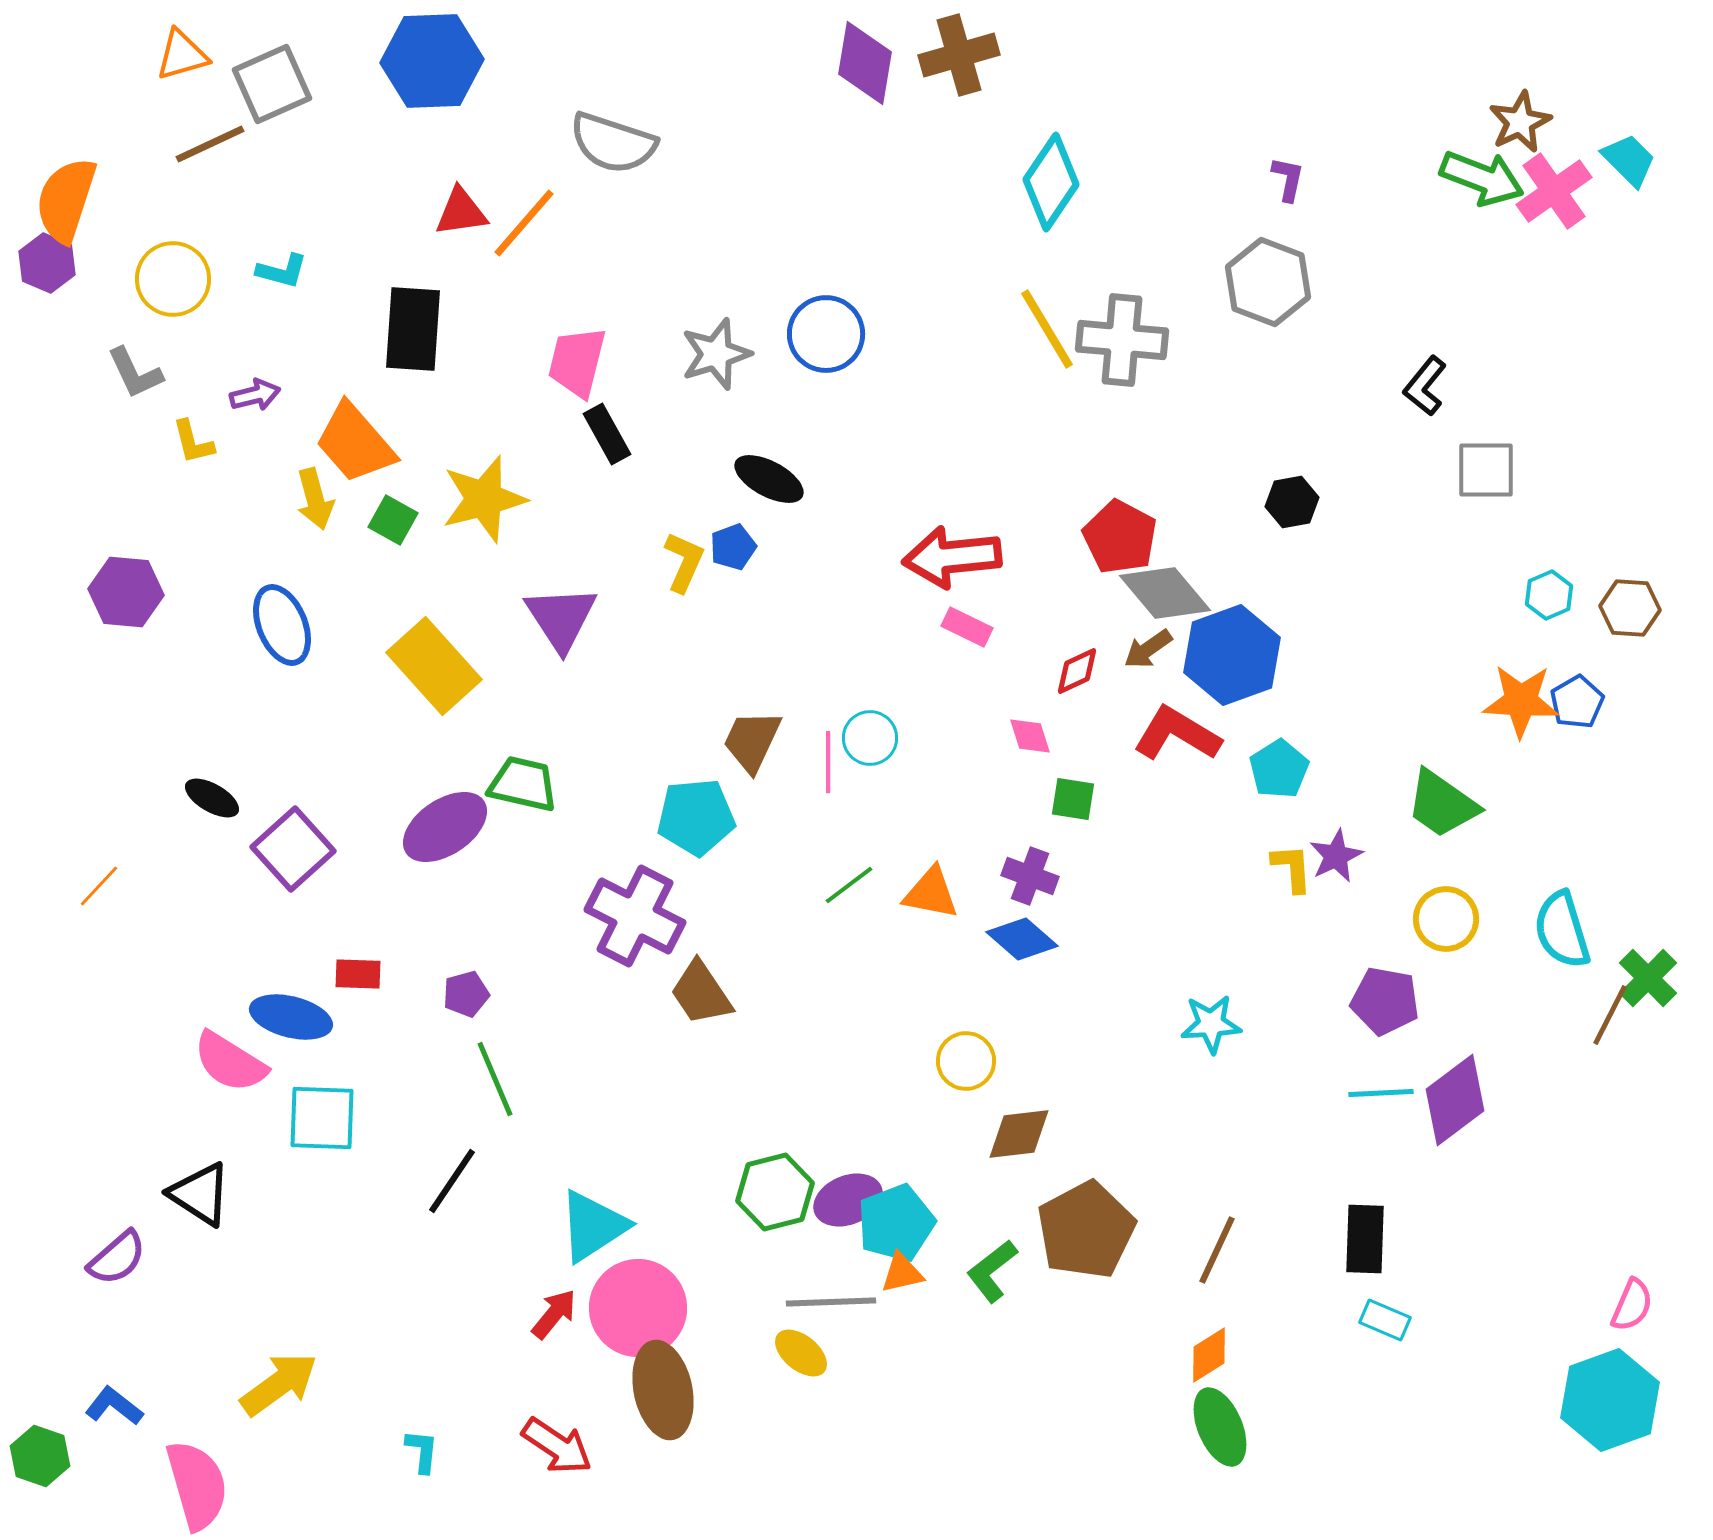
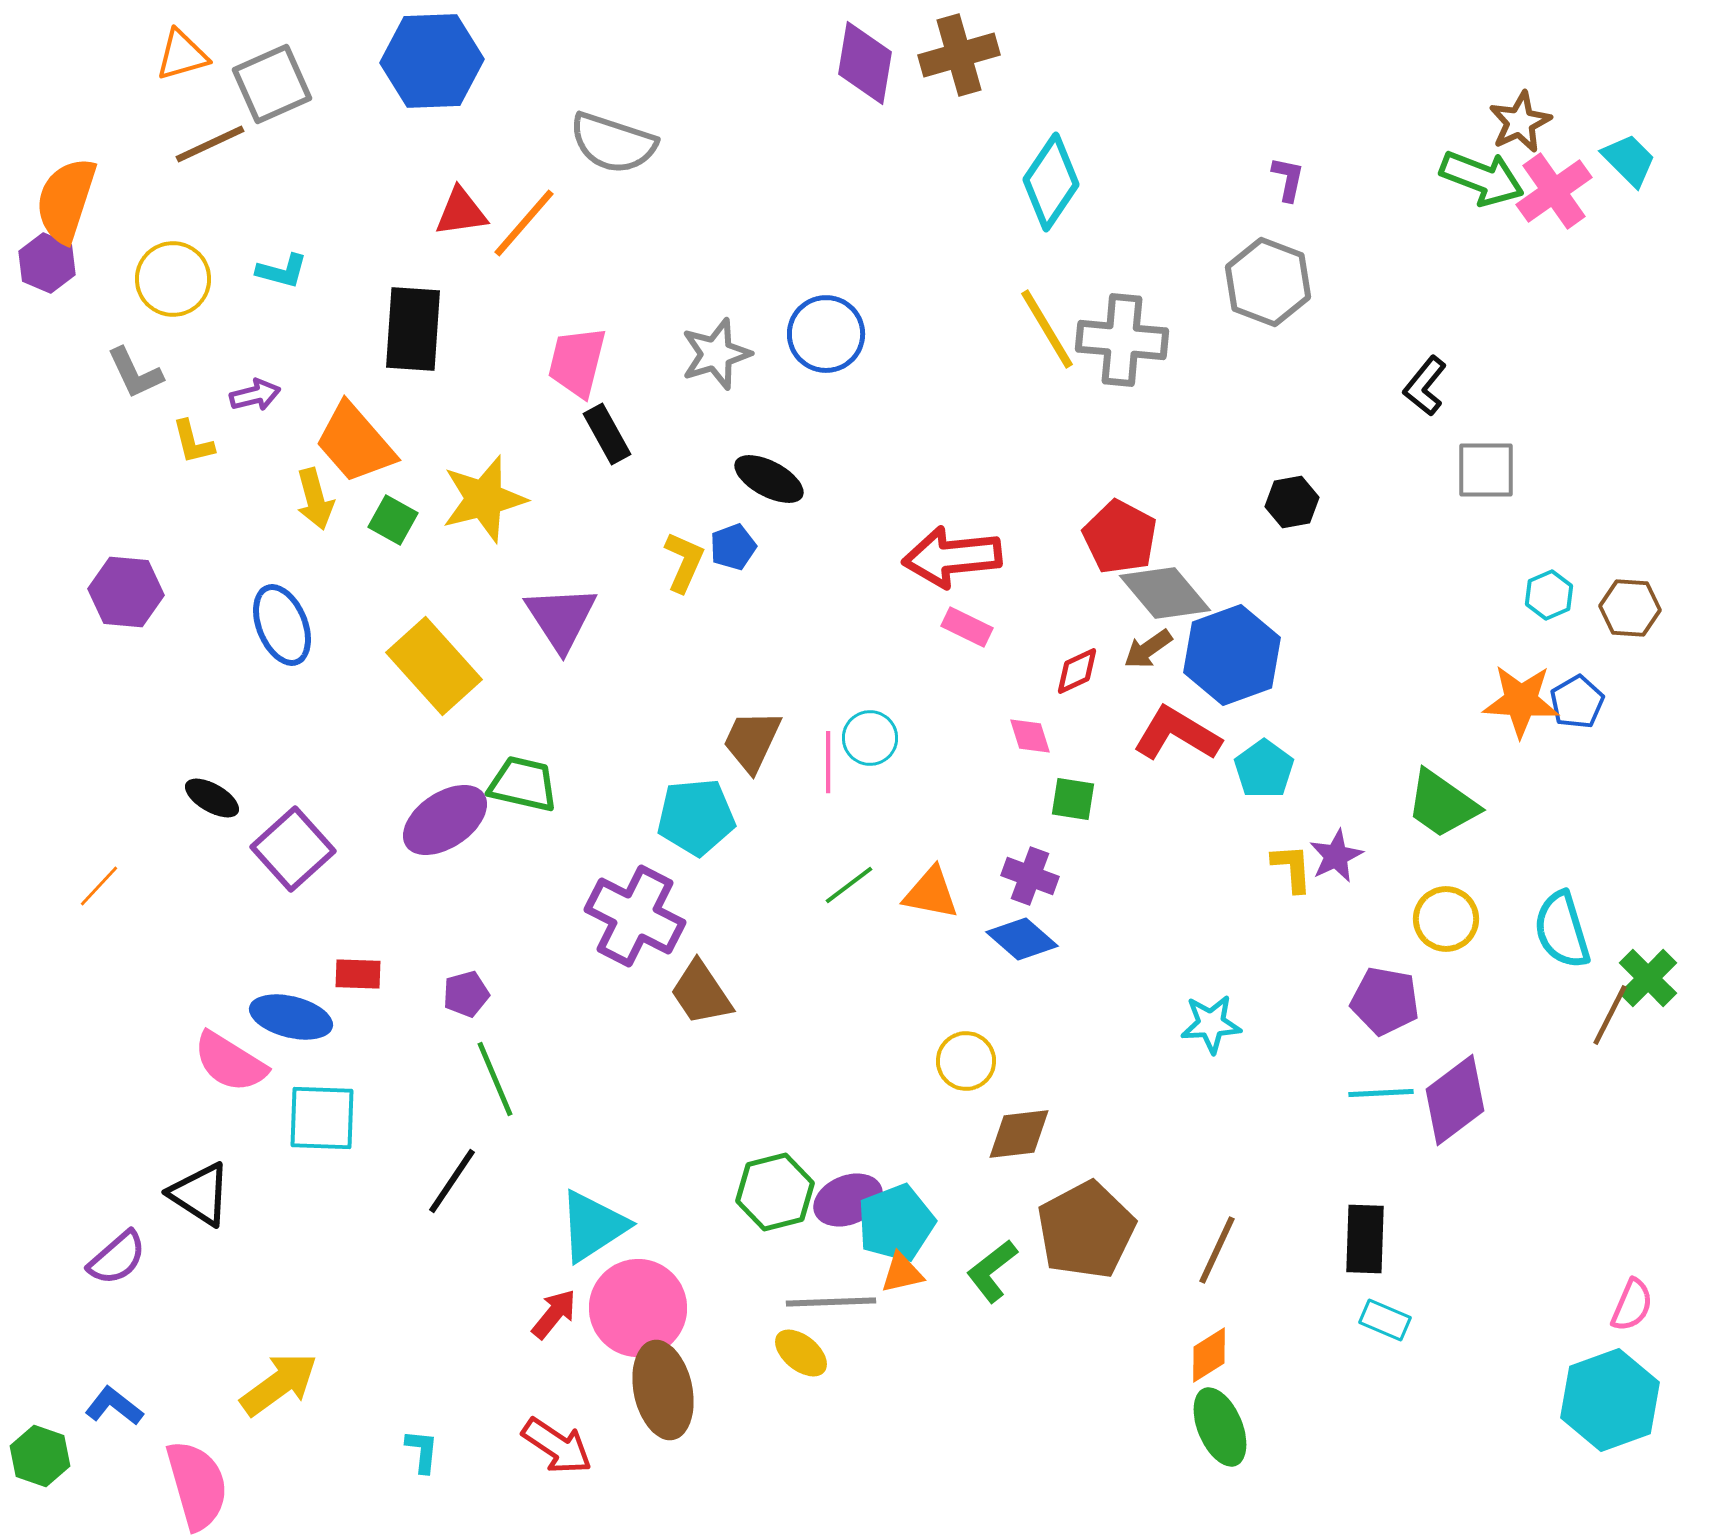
cyan pentagon at (1279, 769): moved 15 px left; rotated 4 degrees counterclockwise
purple ellipse at (445, 827): moved 7 px up
